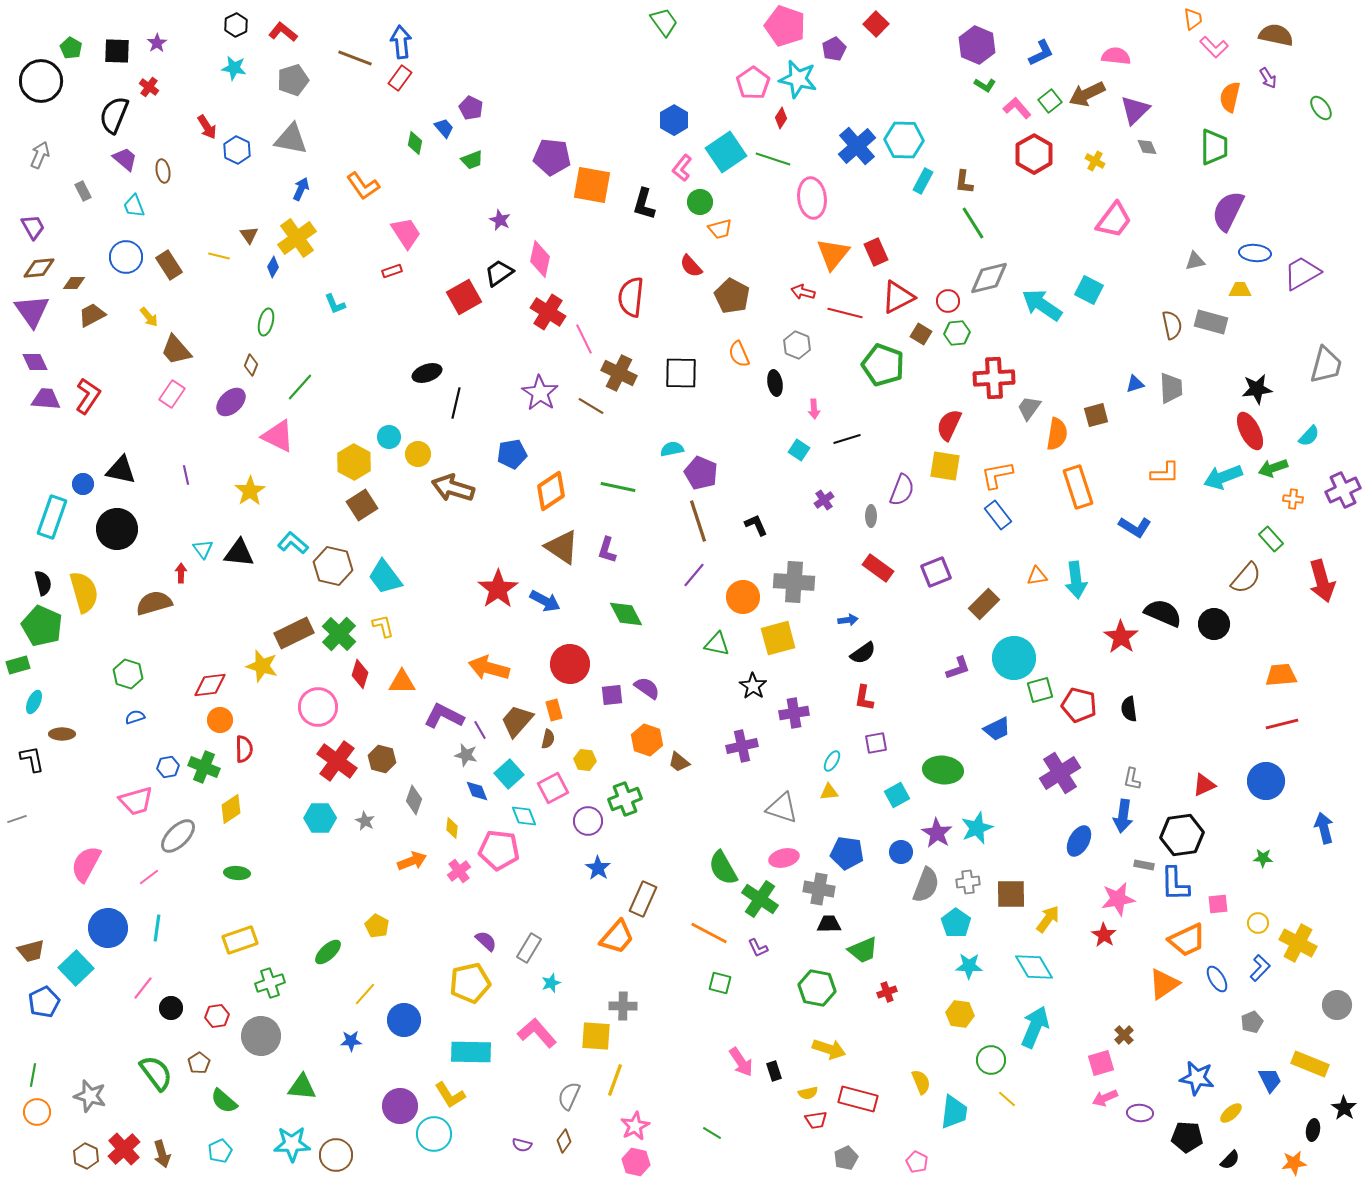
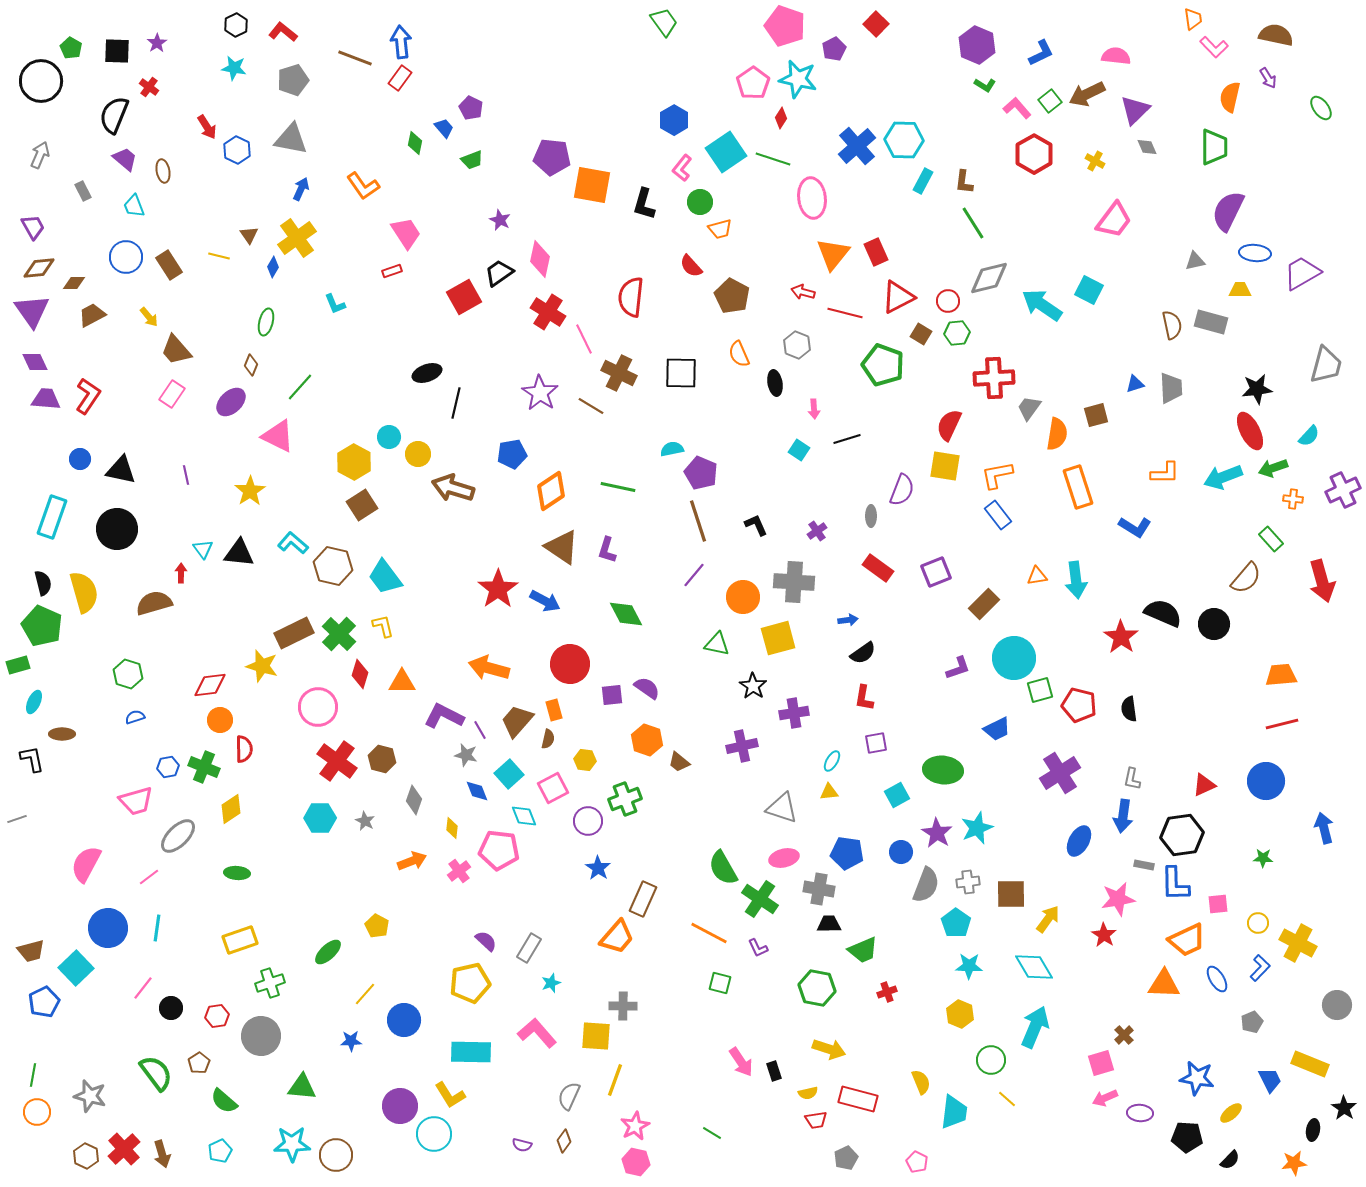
blue circle at (83, 484): moved 3 px left, 25 px up
purple cross at (824, 500): moved 7 px left, 31 px down
orange triangle at (1164, 984): rotated 36 degrees clockwise
yellow hexagon at (960, 1014): rotated 16 degrees clockwise
